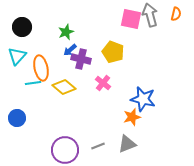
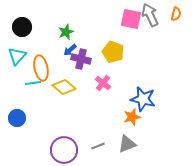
gray arrow: rotated 10 degrees counterclockwise
purple circle: moved 1 px left
